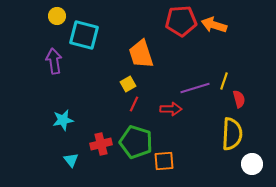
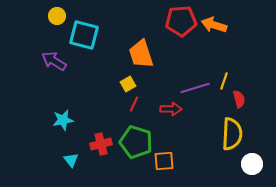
purple arrow: rotated 50 degrees counterclockwise
